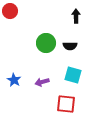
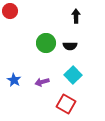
cyan square: rotated 30 degrees clockwise
red square: rotated 24 degrees clockwise
